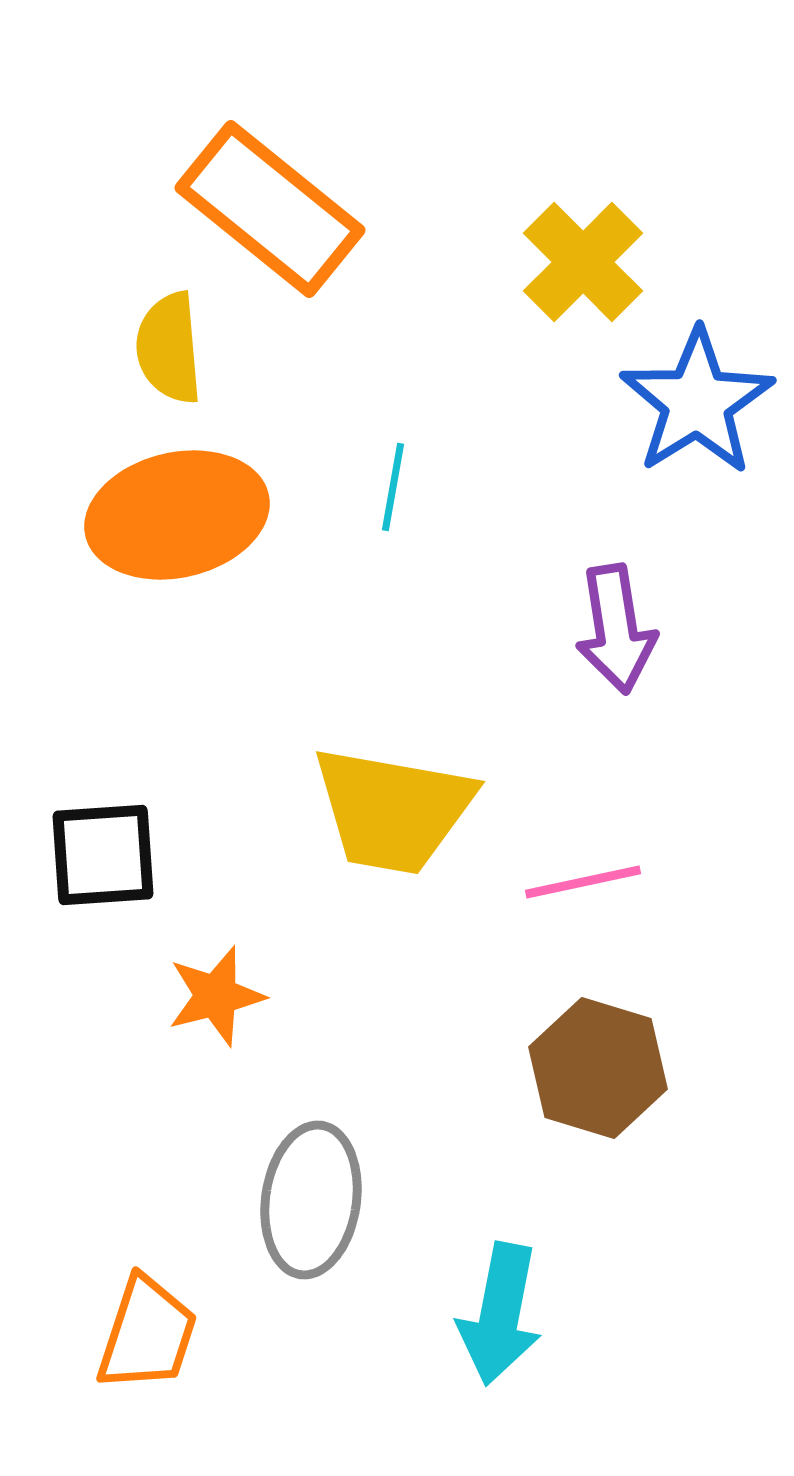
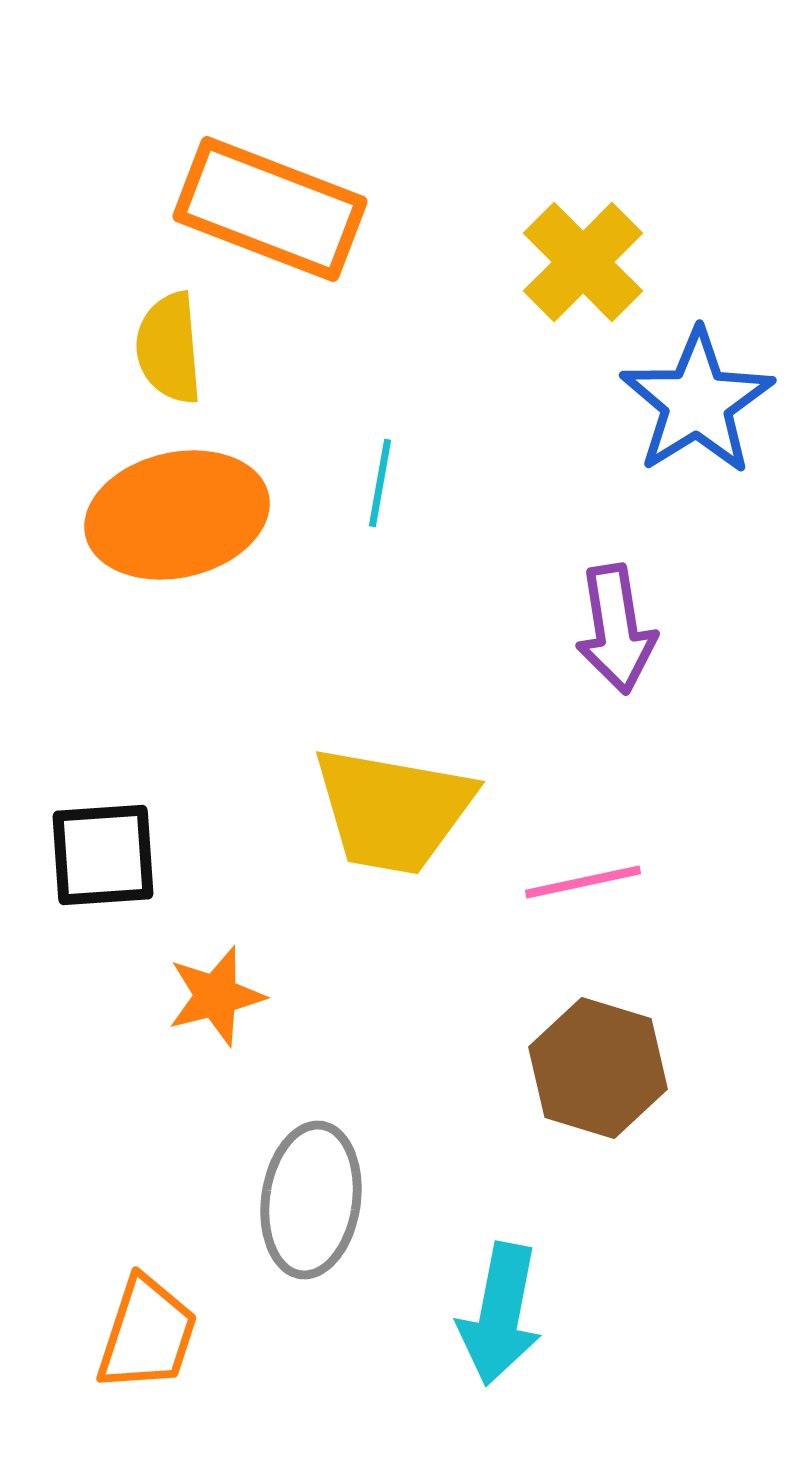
orange rectangle: rotated 18 degrees counterclockwise
cyan line: moved 13 px left, 4 px up
